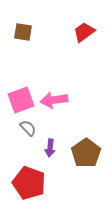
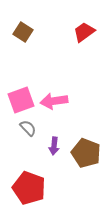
brown square: rotated 24 degrees clockwise
pink arrow: moved 1 px down
purple arrow: moved 4 px right, 2 px up
brown pentagon: rotated 16 degrees counterclockwise
red pentagon: moved 5 px down
